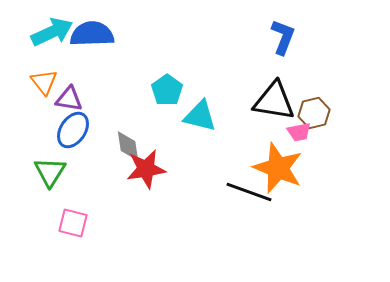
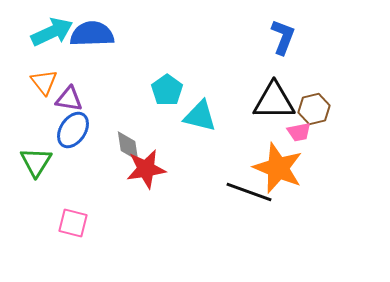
black triangle: rotated 9 degrees counterclockwise
brown hexagon: moved 4 px up
green triangle: moved 14 px left, 10 px up
